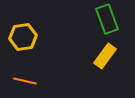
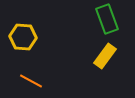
yellow hexagon: rotated 12 degrees clockwise
orange line: moved 6 px right; rotated 15 degrees clockwise
